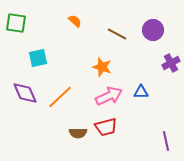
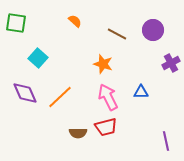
cyan square: rotated 36 degrees counterclockwise
orange star: moved 1 px right, 3 px up
pink arrow: moved 1 px left, 1 px down; rotated 92 degrees counterclockwise
